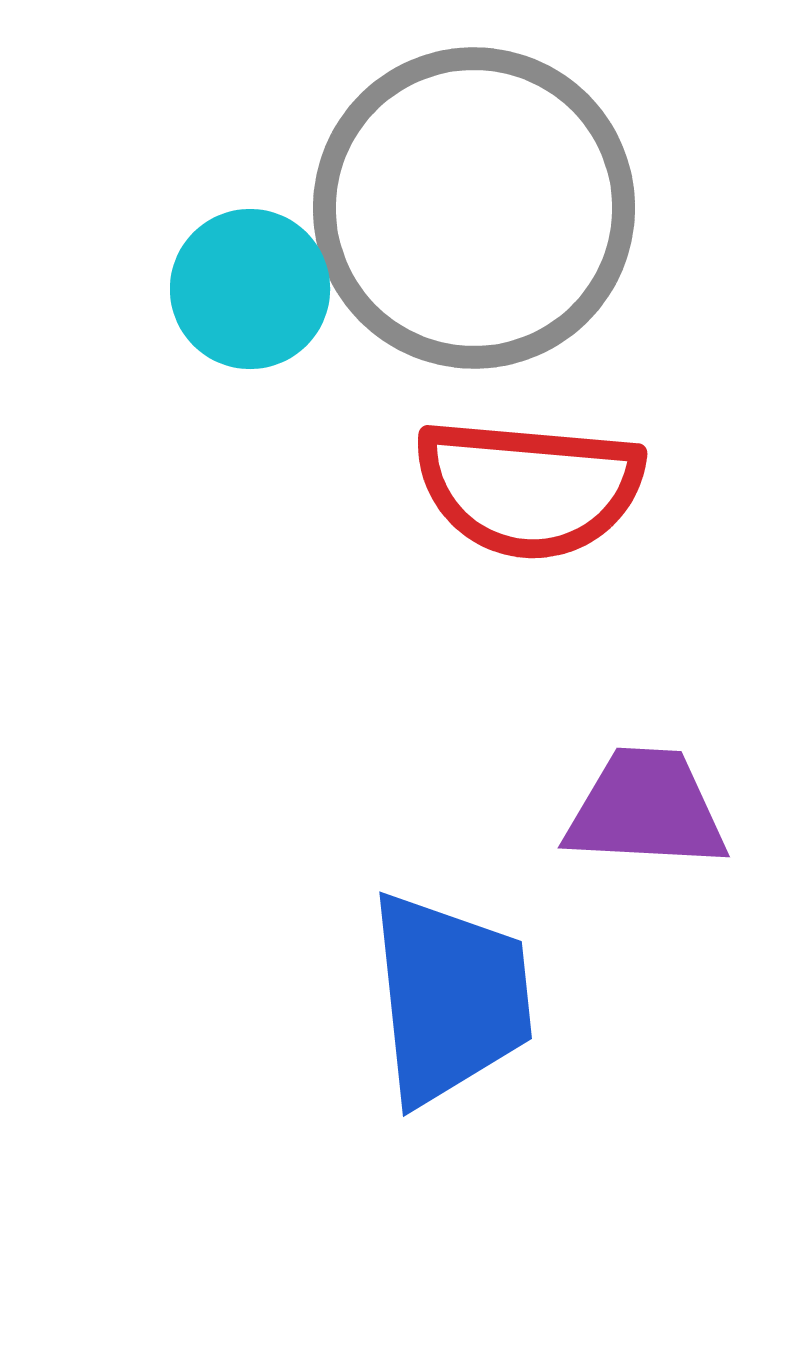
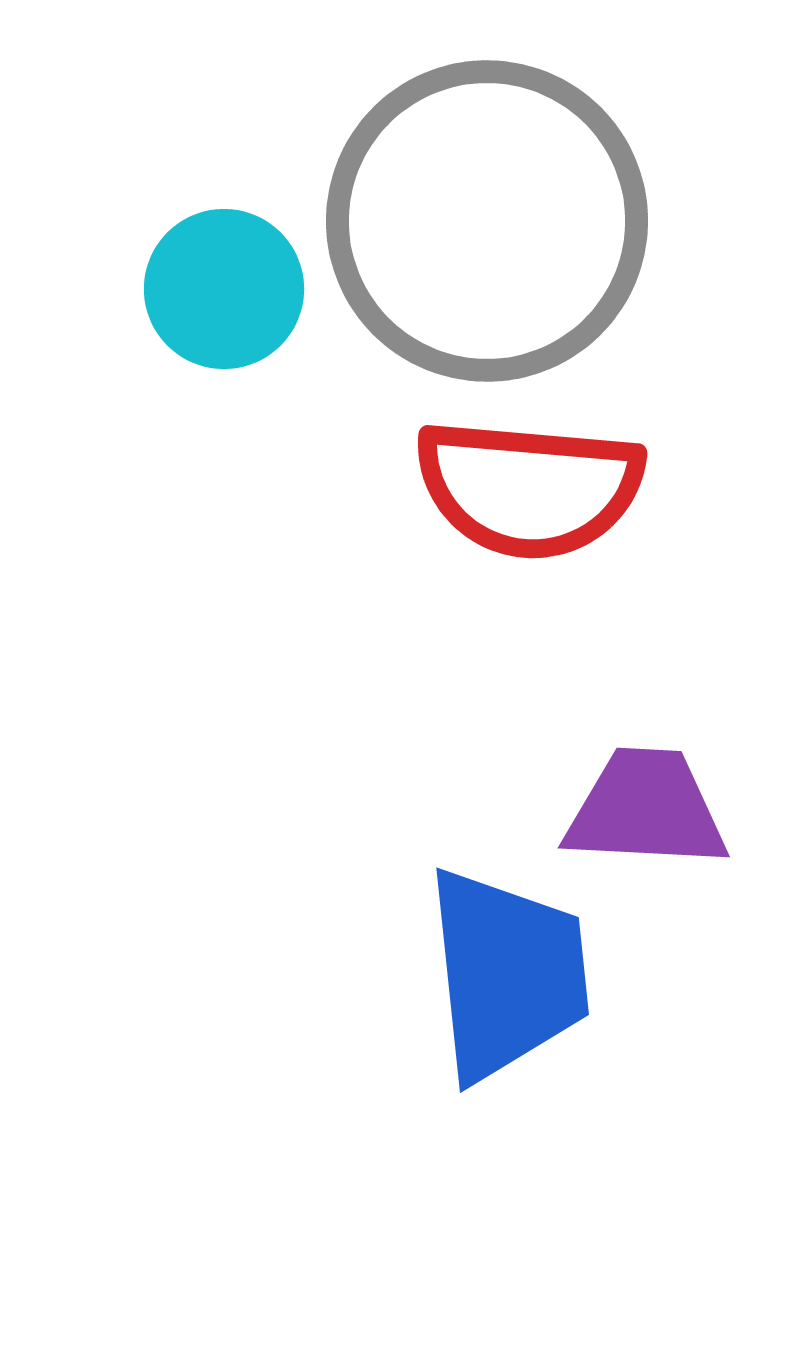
gray circle: moved 13 px right, 13 px down
cyan circle: moved 26 px left
blue trapezoid: moved 57 px right, 24 px up
